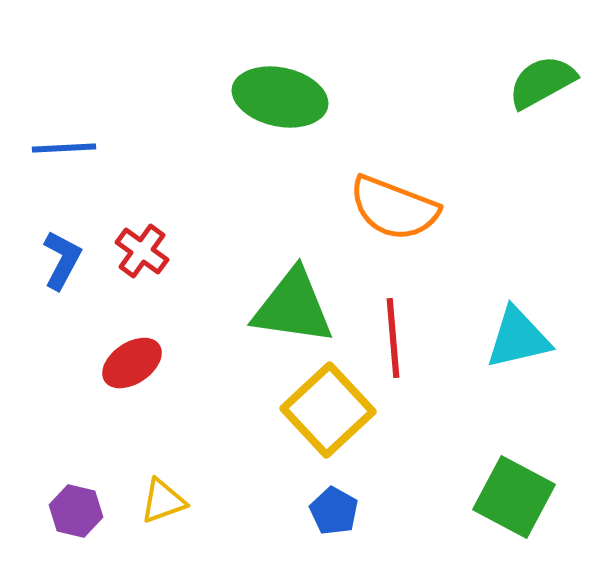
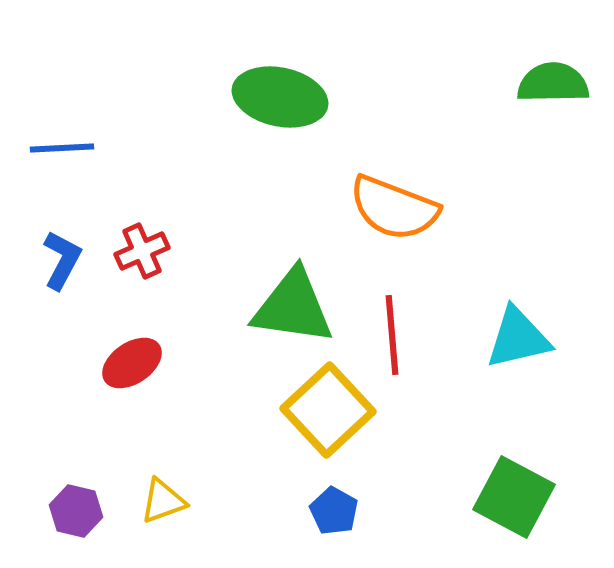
green semicircle: moved 11 px right, 1 px down; rotated 28 degrees clockwise
blue line: moved 2 px left
red cross: rotated 30 degrees clockwise
red line: moved 1 px left, 3 px up
